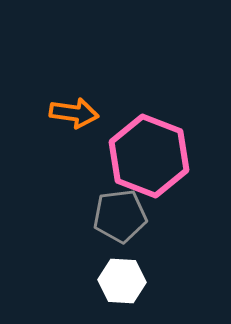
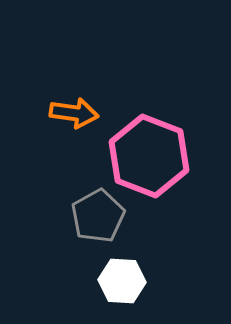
gray pentagon: moved 22 px left; rotated 22 degrees counterclockwise
